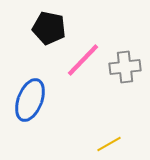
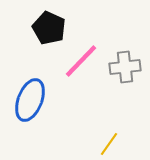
black pentagon: rotated 12 degrees clockwise
pink line: moved 2 px left, 1 px down
yellow line: rotated 25 degrees counterclockwise
